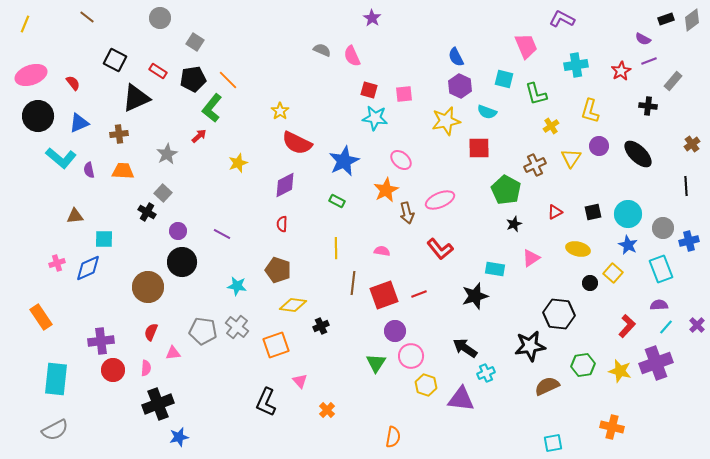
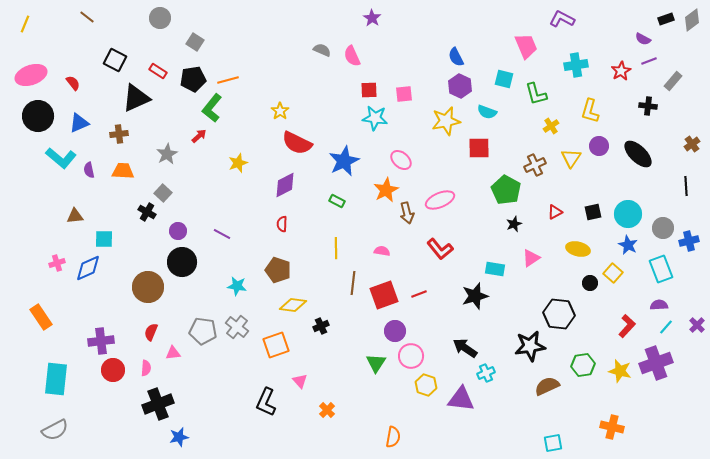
orange line at (228, 80): rotated 60 degrees counterclockwise
red square at (369, 90): rotated 18 degrees counterclockwise
